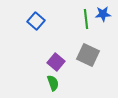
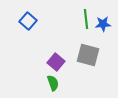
blue star: moved 10 px down
blue square: moved 8 px left
gray square: rotated 10 degrees counterclockwise
